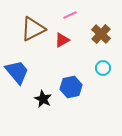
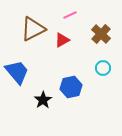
black star: moved 1 px down; rotated 12 degrees clockwise
